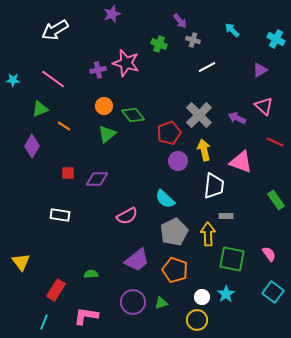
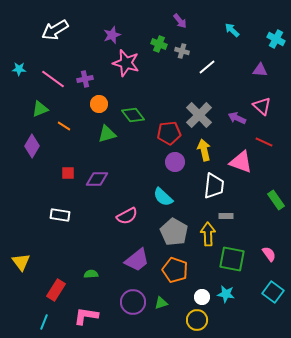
purple star at (112, 14): moved 21 px down
gray cross at (193, 40): moved 11 px left, 11 px down
white line at (207, 67): rotated 12 degrees counterclockwise
purple cross at (98, 70): moved 13 px left, 9 px down
purple triangle at (260, 70): rotated 35 degrees clockwise
cyan star at (13, 80): moved 6 px right, 11 px up
orange circle at (104, 106): moved 5 px left, 2 px up
pink triangle at (264, 106): moved 2 px left
red pentagon at (169, 133): rotated 15 degrees clockwise
green triangle at (107, 134): rotated 24 degrees clockwise
red line at (275, 142): moved 11 px left
purple circle at (178, 161): moved 3 px left, 1 px down
cyan semicircle at (165, 199): moved 2 px left, 2 px up
gray pentagon at (174, 232): rotated 16 degrees counterclockwise
cyan star at (226, 294): rotated 30 degrees counterclockwise
